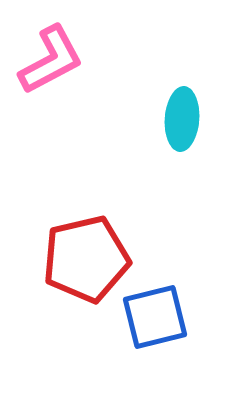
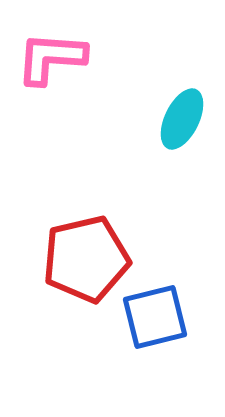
pink L-shape: moved 2 px up; rotated 148 degrees counterclockwise
cyan ellipse: rotated 22 degrees clockwise
